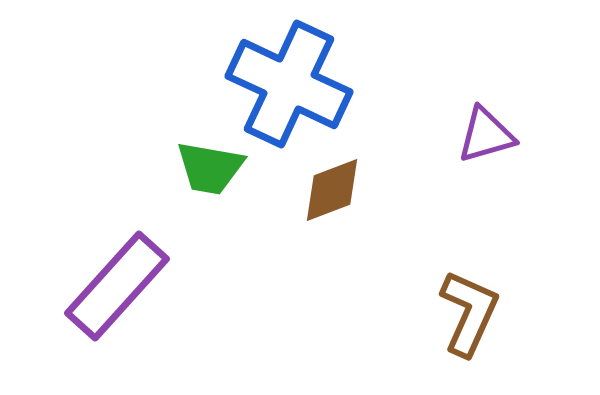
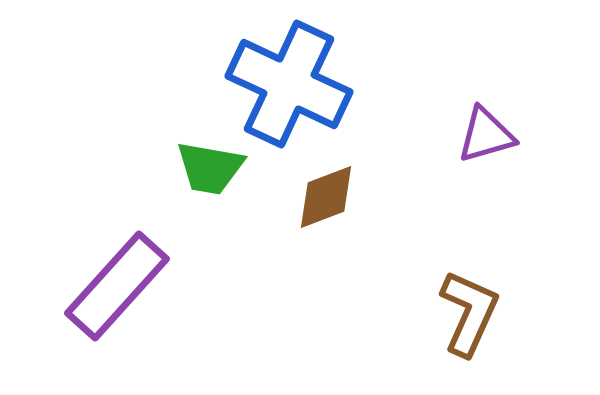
brown diamond: moved 6 px left, 7 px down
